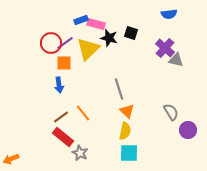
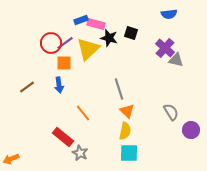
brown line: moved 34 px left, 30 px up
purple circle: moved 3 px right
